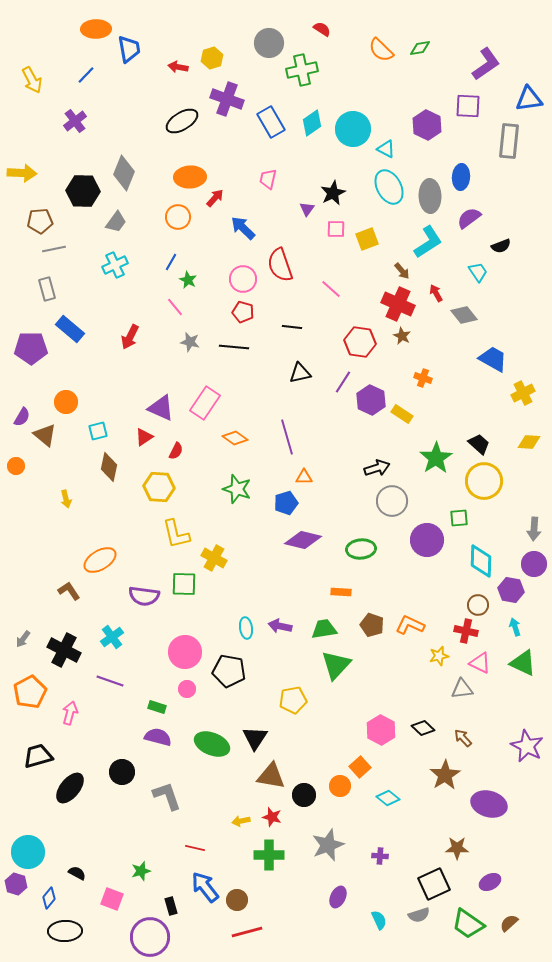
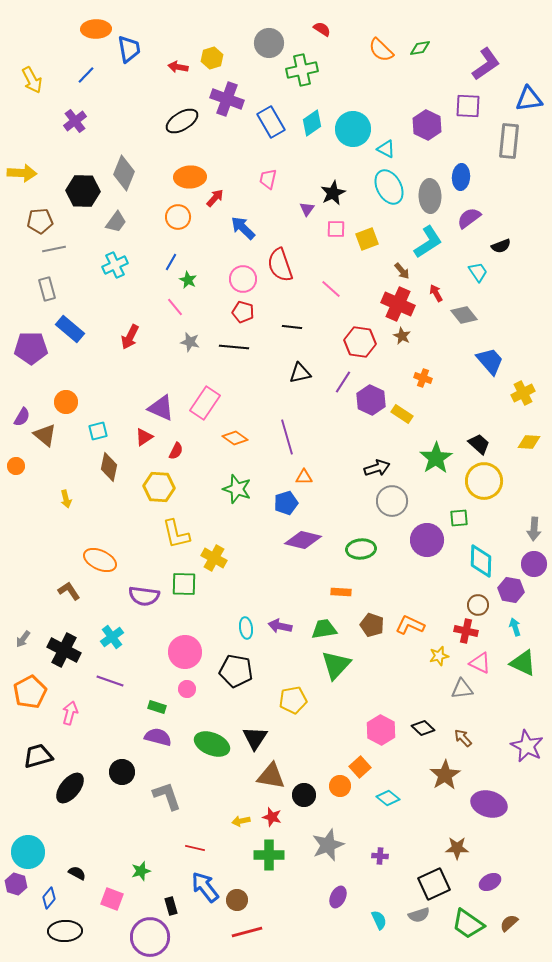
blue trapezoid at (493, 359): moved 3 px left, 2 px down; rotated 20 degrees clockwise
orange ellipse at (100, 560): rotated 56 degrees clockwise
black pentagon at (229, 671): moved 7 px right
